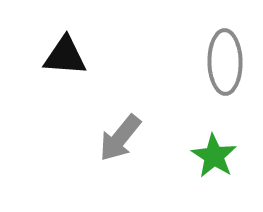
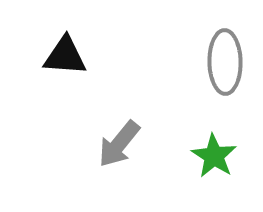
gray arrow: moved 1 px left, 6 px down
